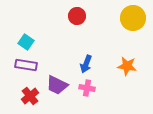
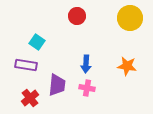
yellow circle: moved 3 px left
cyan square: moved 11 px right
blue arrow: rotated 18 degrees counterclockwise
purple trapezoid: rotated 110 degrees counterclockwise
red cross: moved 2 px down
